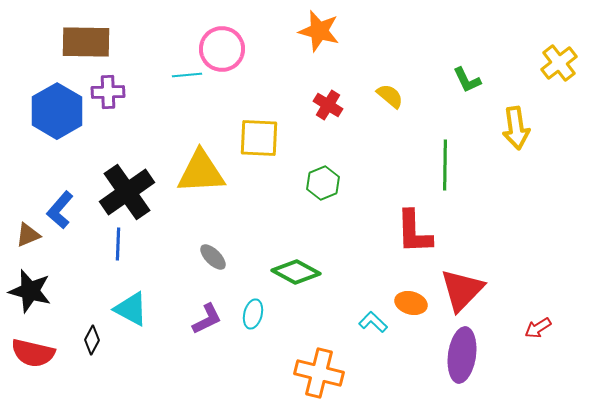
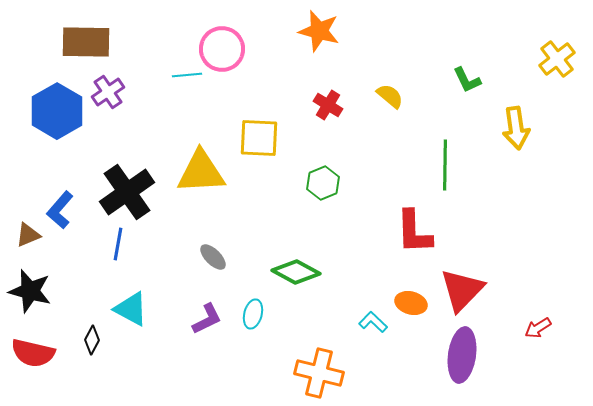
yellow cross: moved 2 px left, 4 px up
purple cross: rotated 32 degrees counterclockwise
blue line: rotated 8 degrees clockwise
